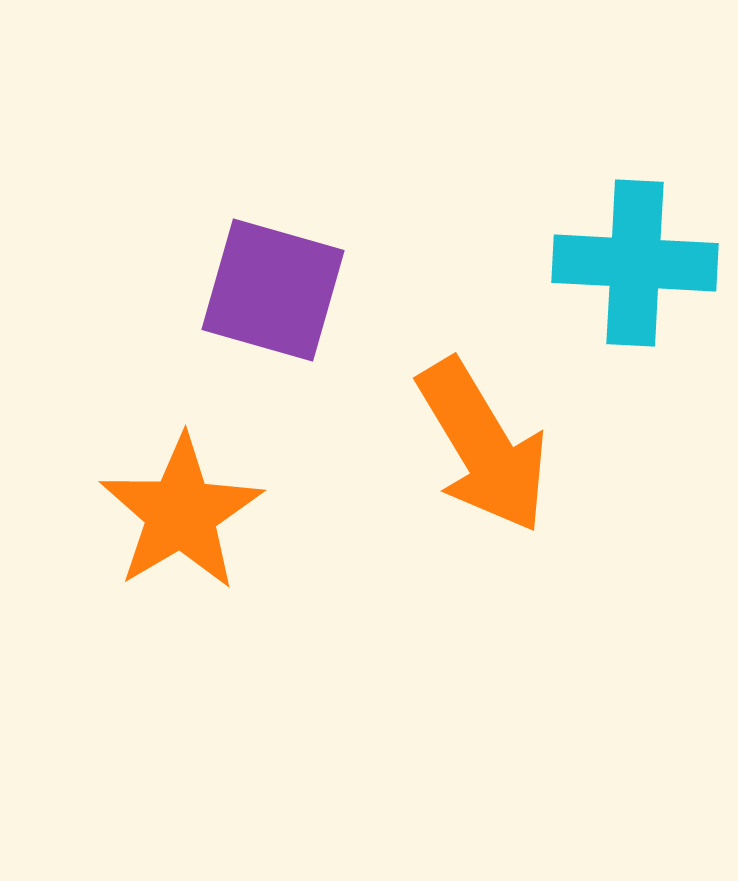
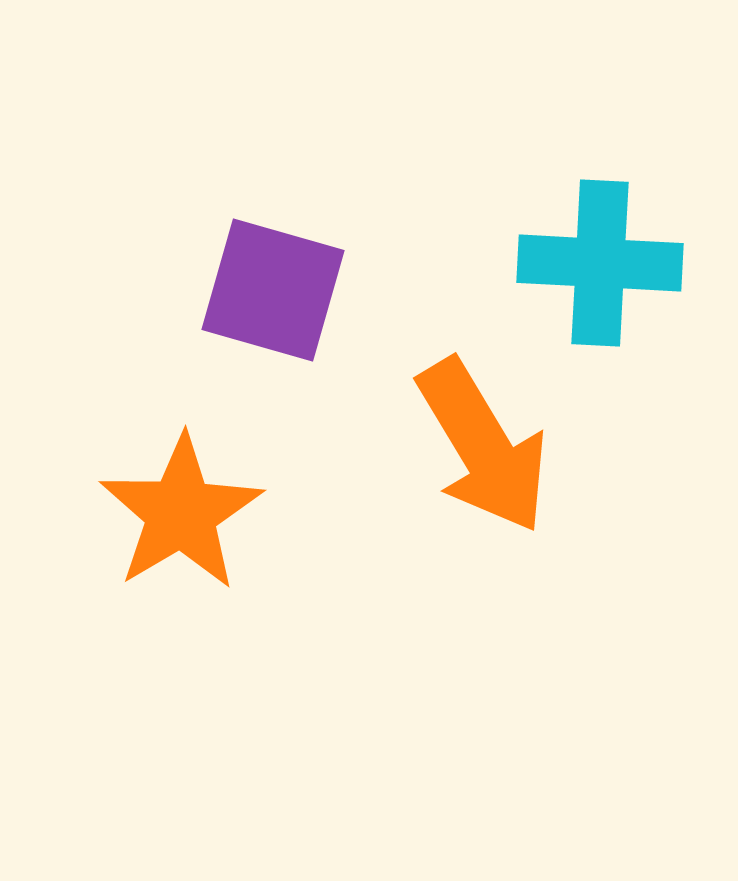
cyan cross: moved 35 px left
